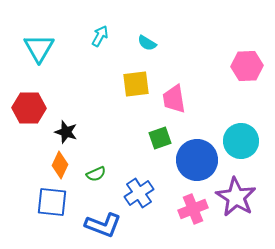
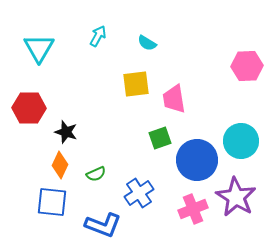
cyan arrow: moved 2 px left
